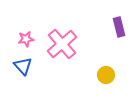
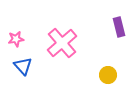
pink star: moved 10 px left
pink cross: moved 1 px up
yellow circle: moved 2 px right
